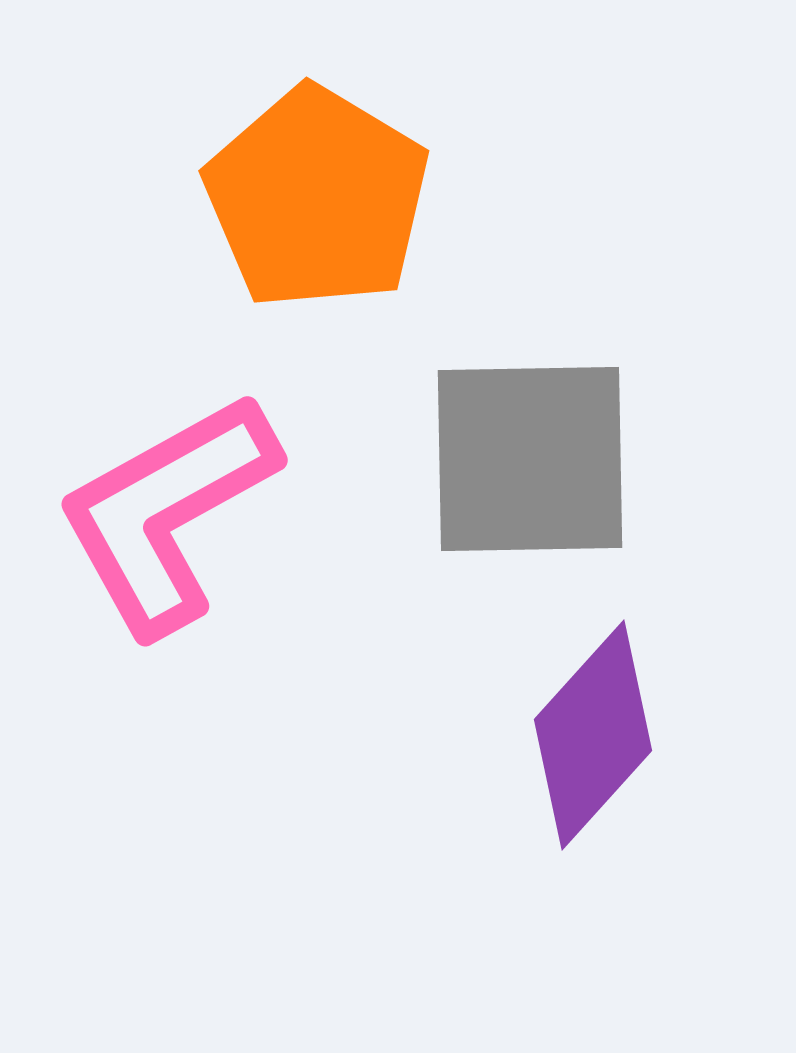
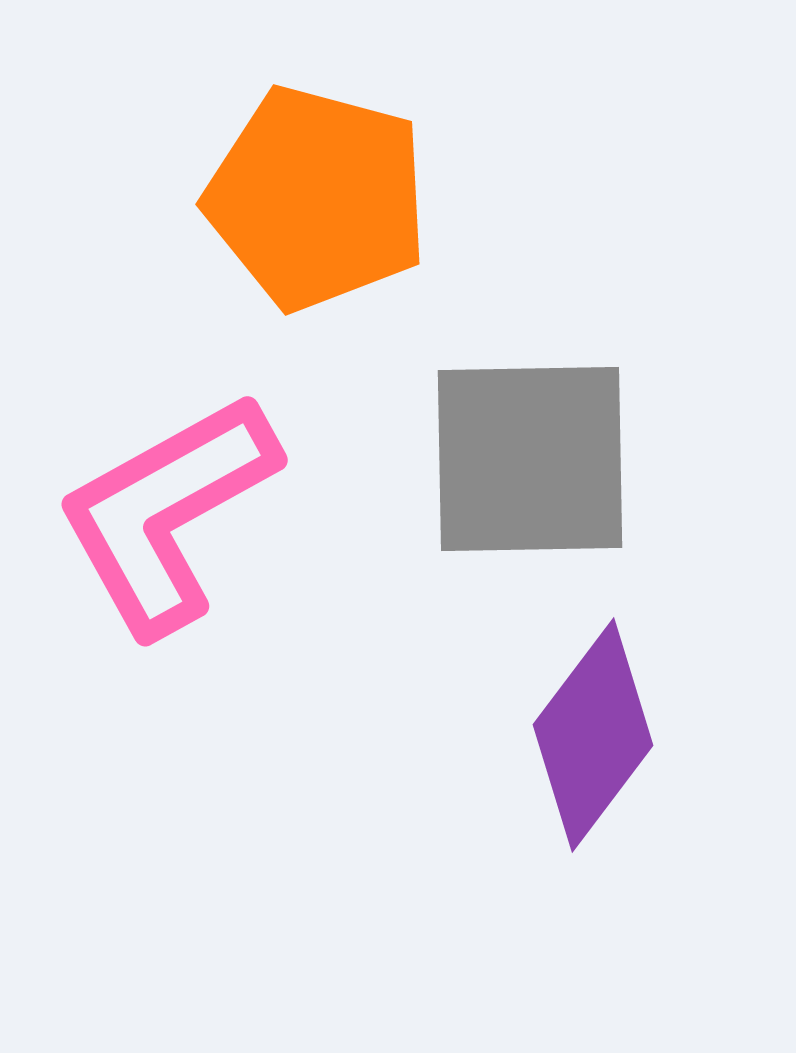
orange pentagon: rotated 16 degrees counterclockwise
purple diamond: rotated 5 degrees counterclockwise
